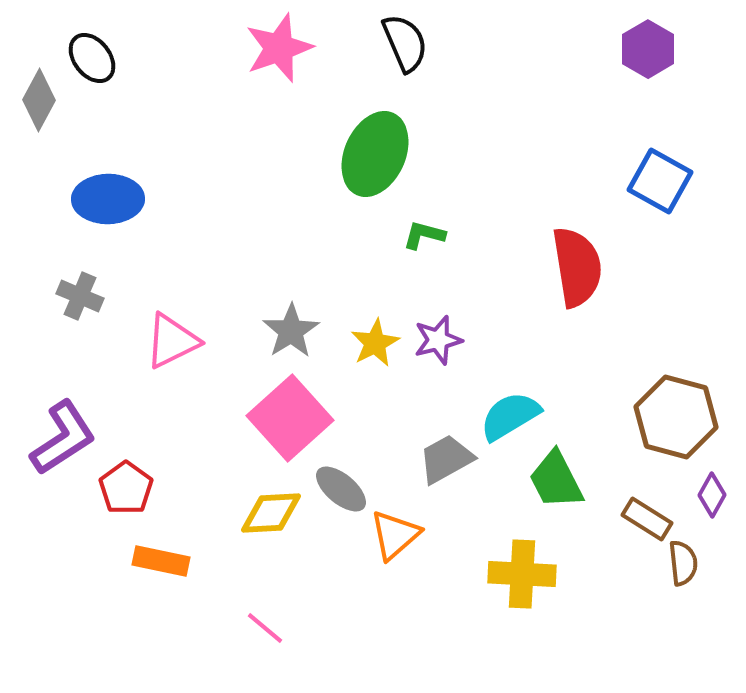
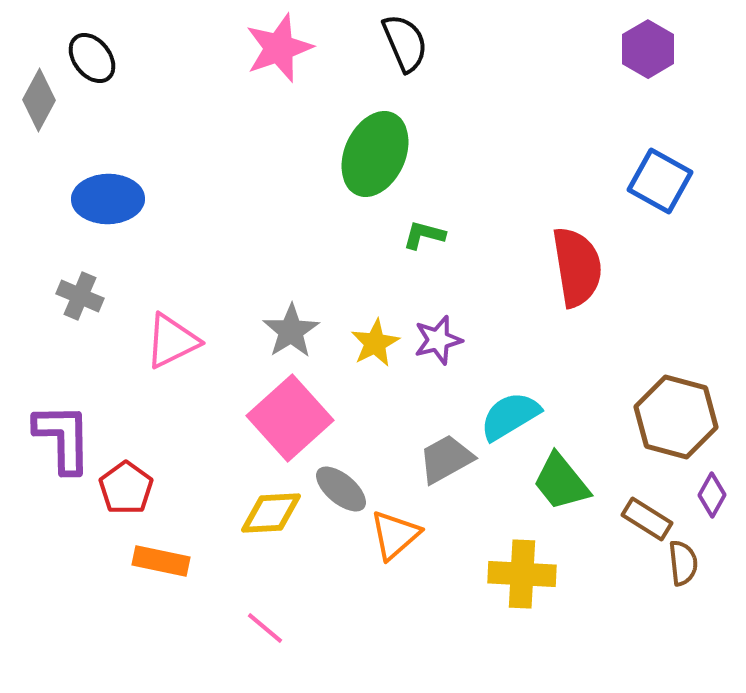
purple L-shape: rotated 58 degrees counterclockwise
green trapezoid: moved 5 px right, 2 px down; rotated 12 degrees counterclockwise
